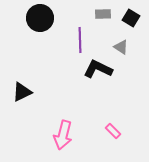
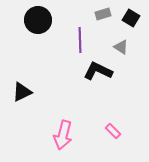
gray rectangle: rotated 14 degrees counterclockwise
black circle: moved 2 px left, 2 px down
black L-shape: moved 2 px down
